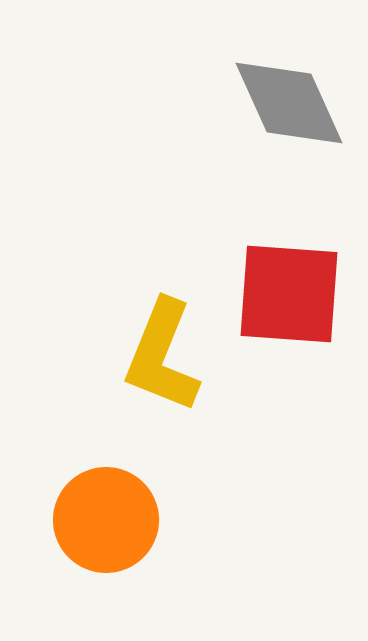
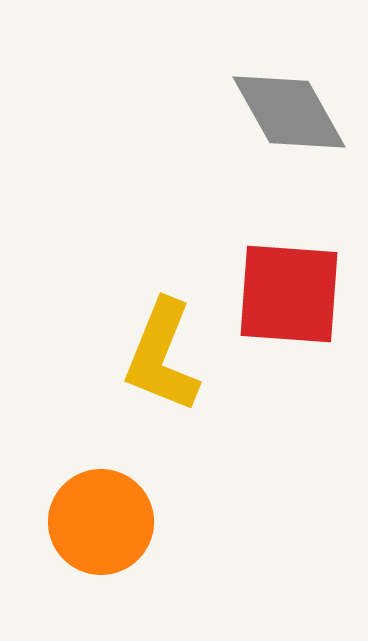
gray diamond: moved 9 px down; rotated 5 degrees counterclockwise
orange circle: moved 5 px left, 2 px down
